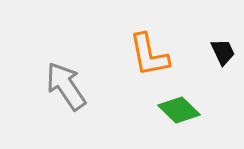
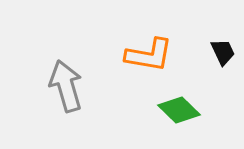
orange L-shape: rotated 69 degrees counterclockwise
gray arrow: rotated 18 degrees clockwise
